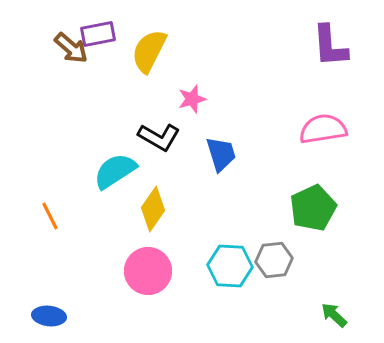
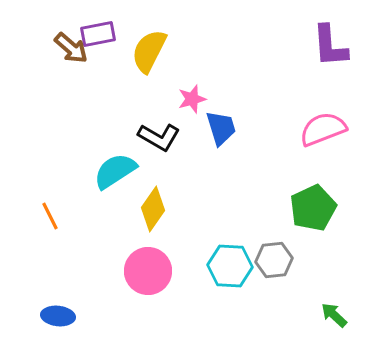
pink semicircle: rotated 12 degrees counterclockwise
blue trapezoid: moved 26 px up
blue ellipse: moved 9 px right
